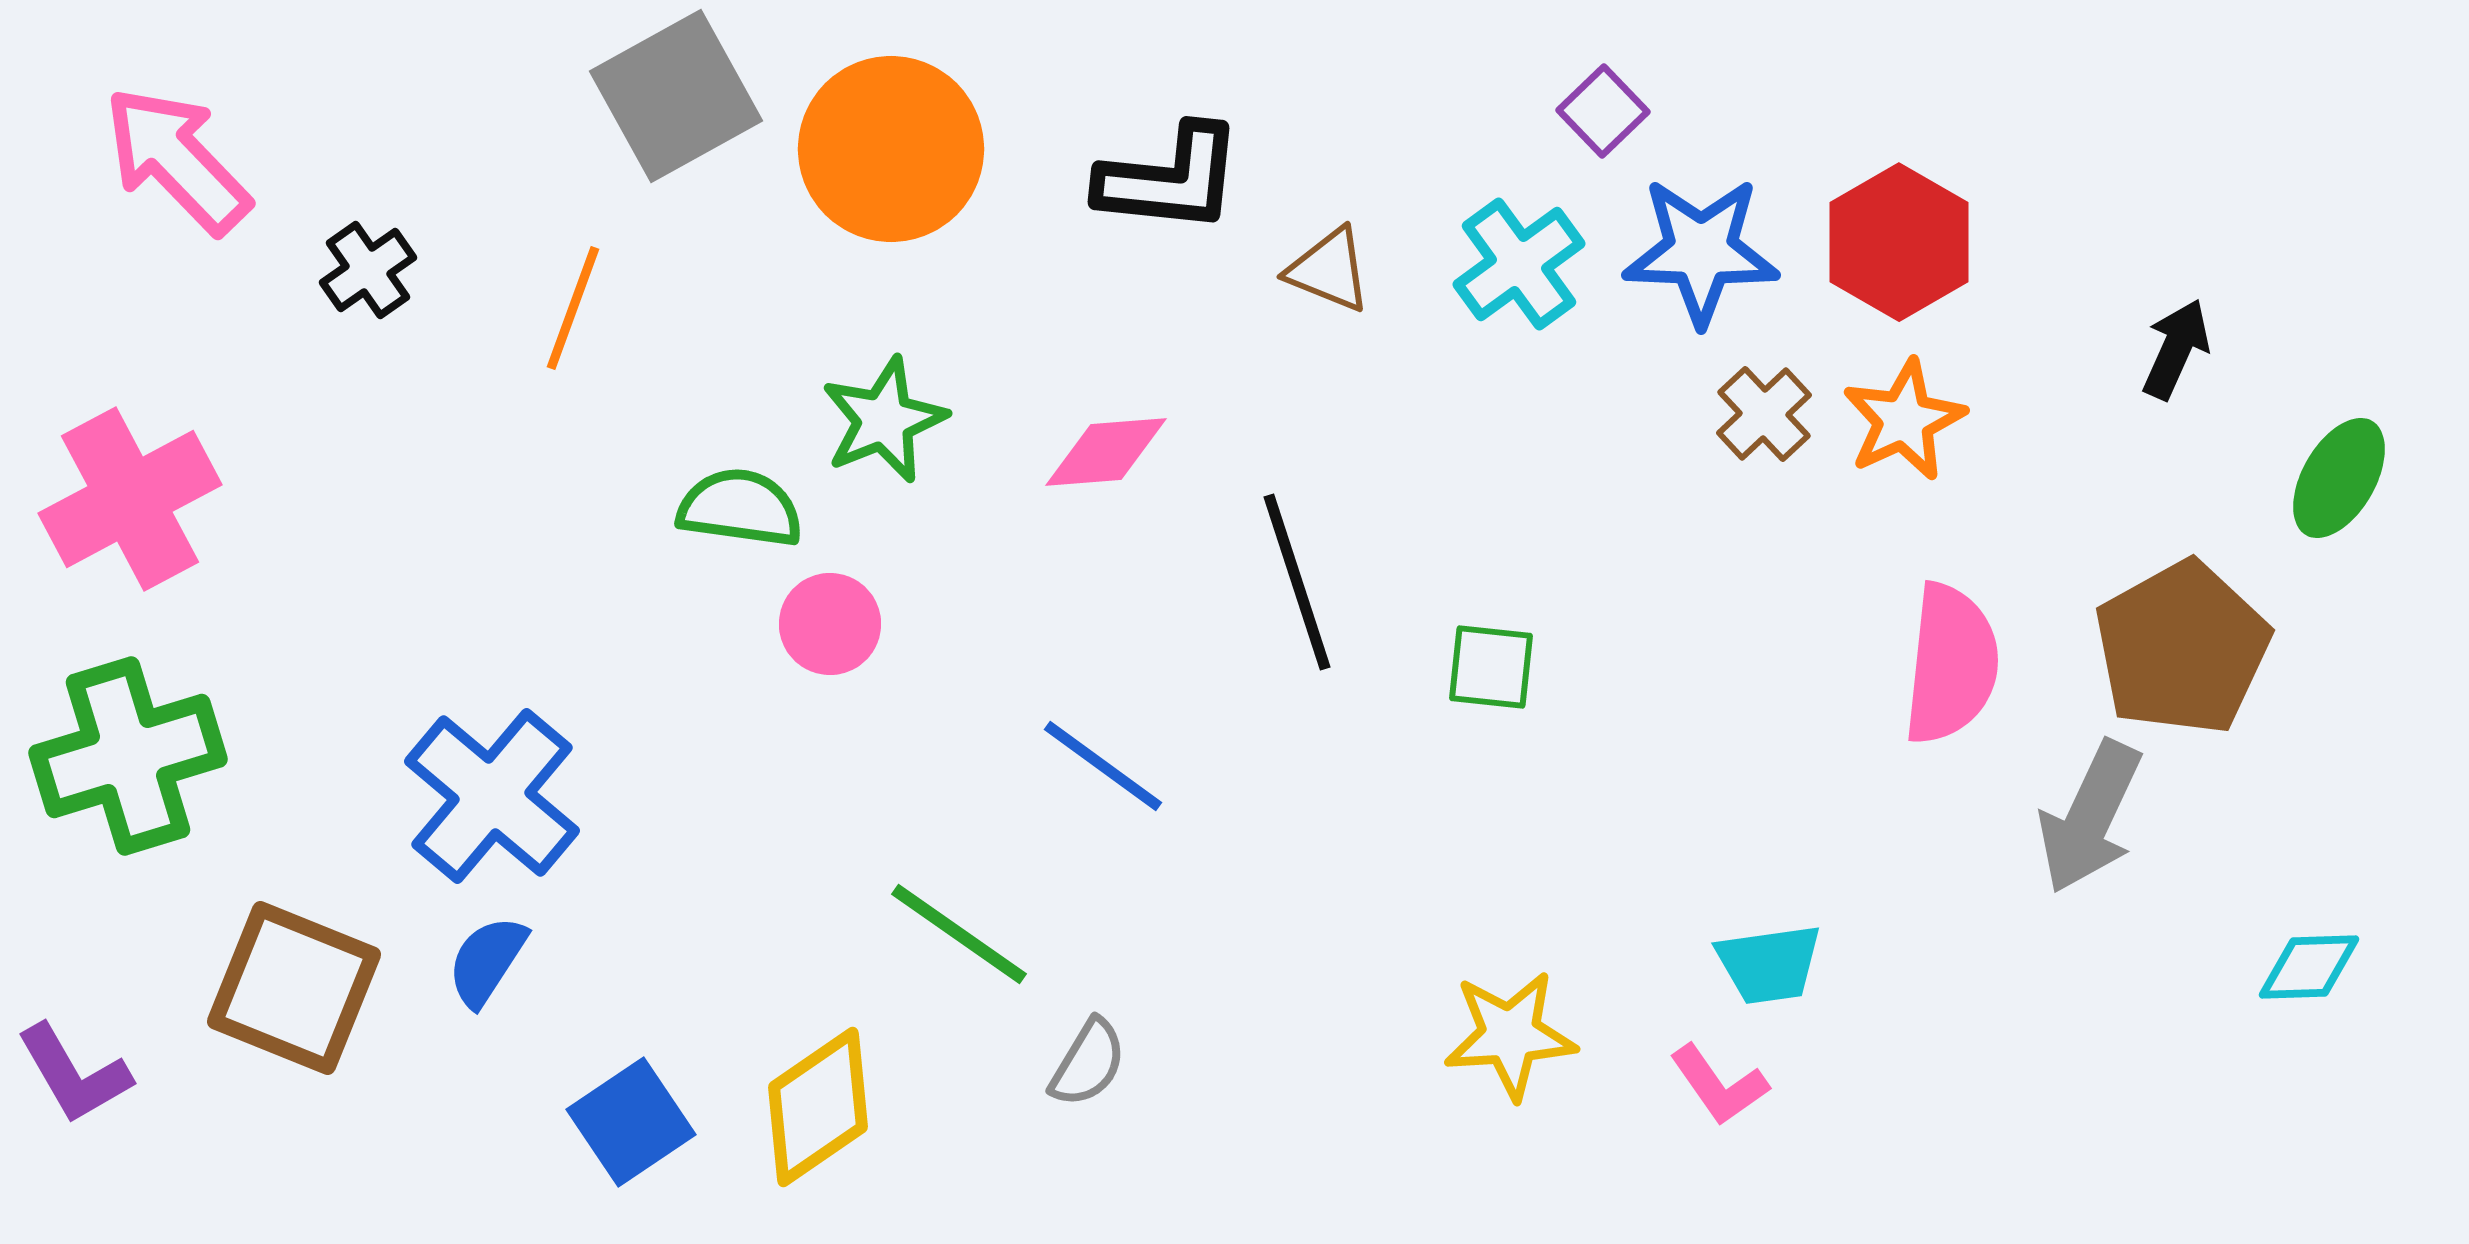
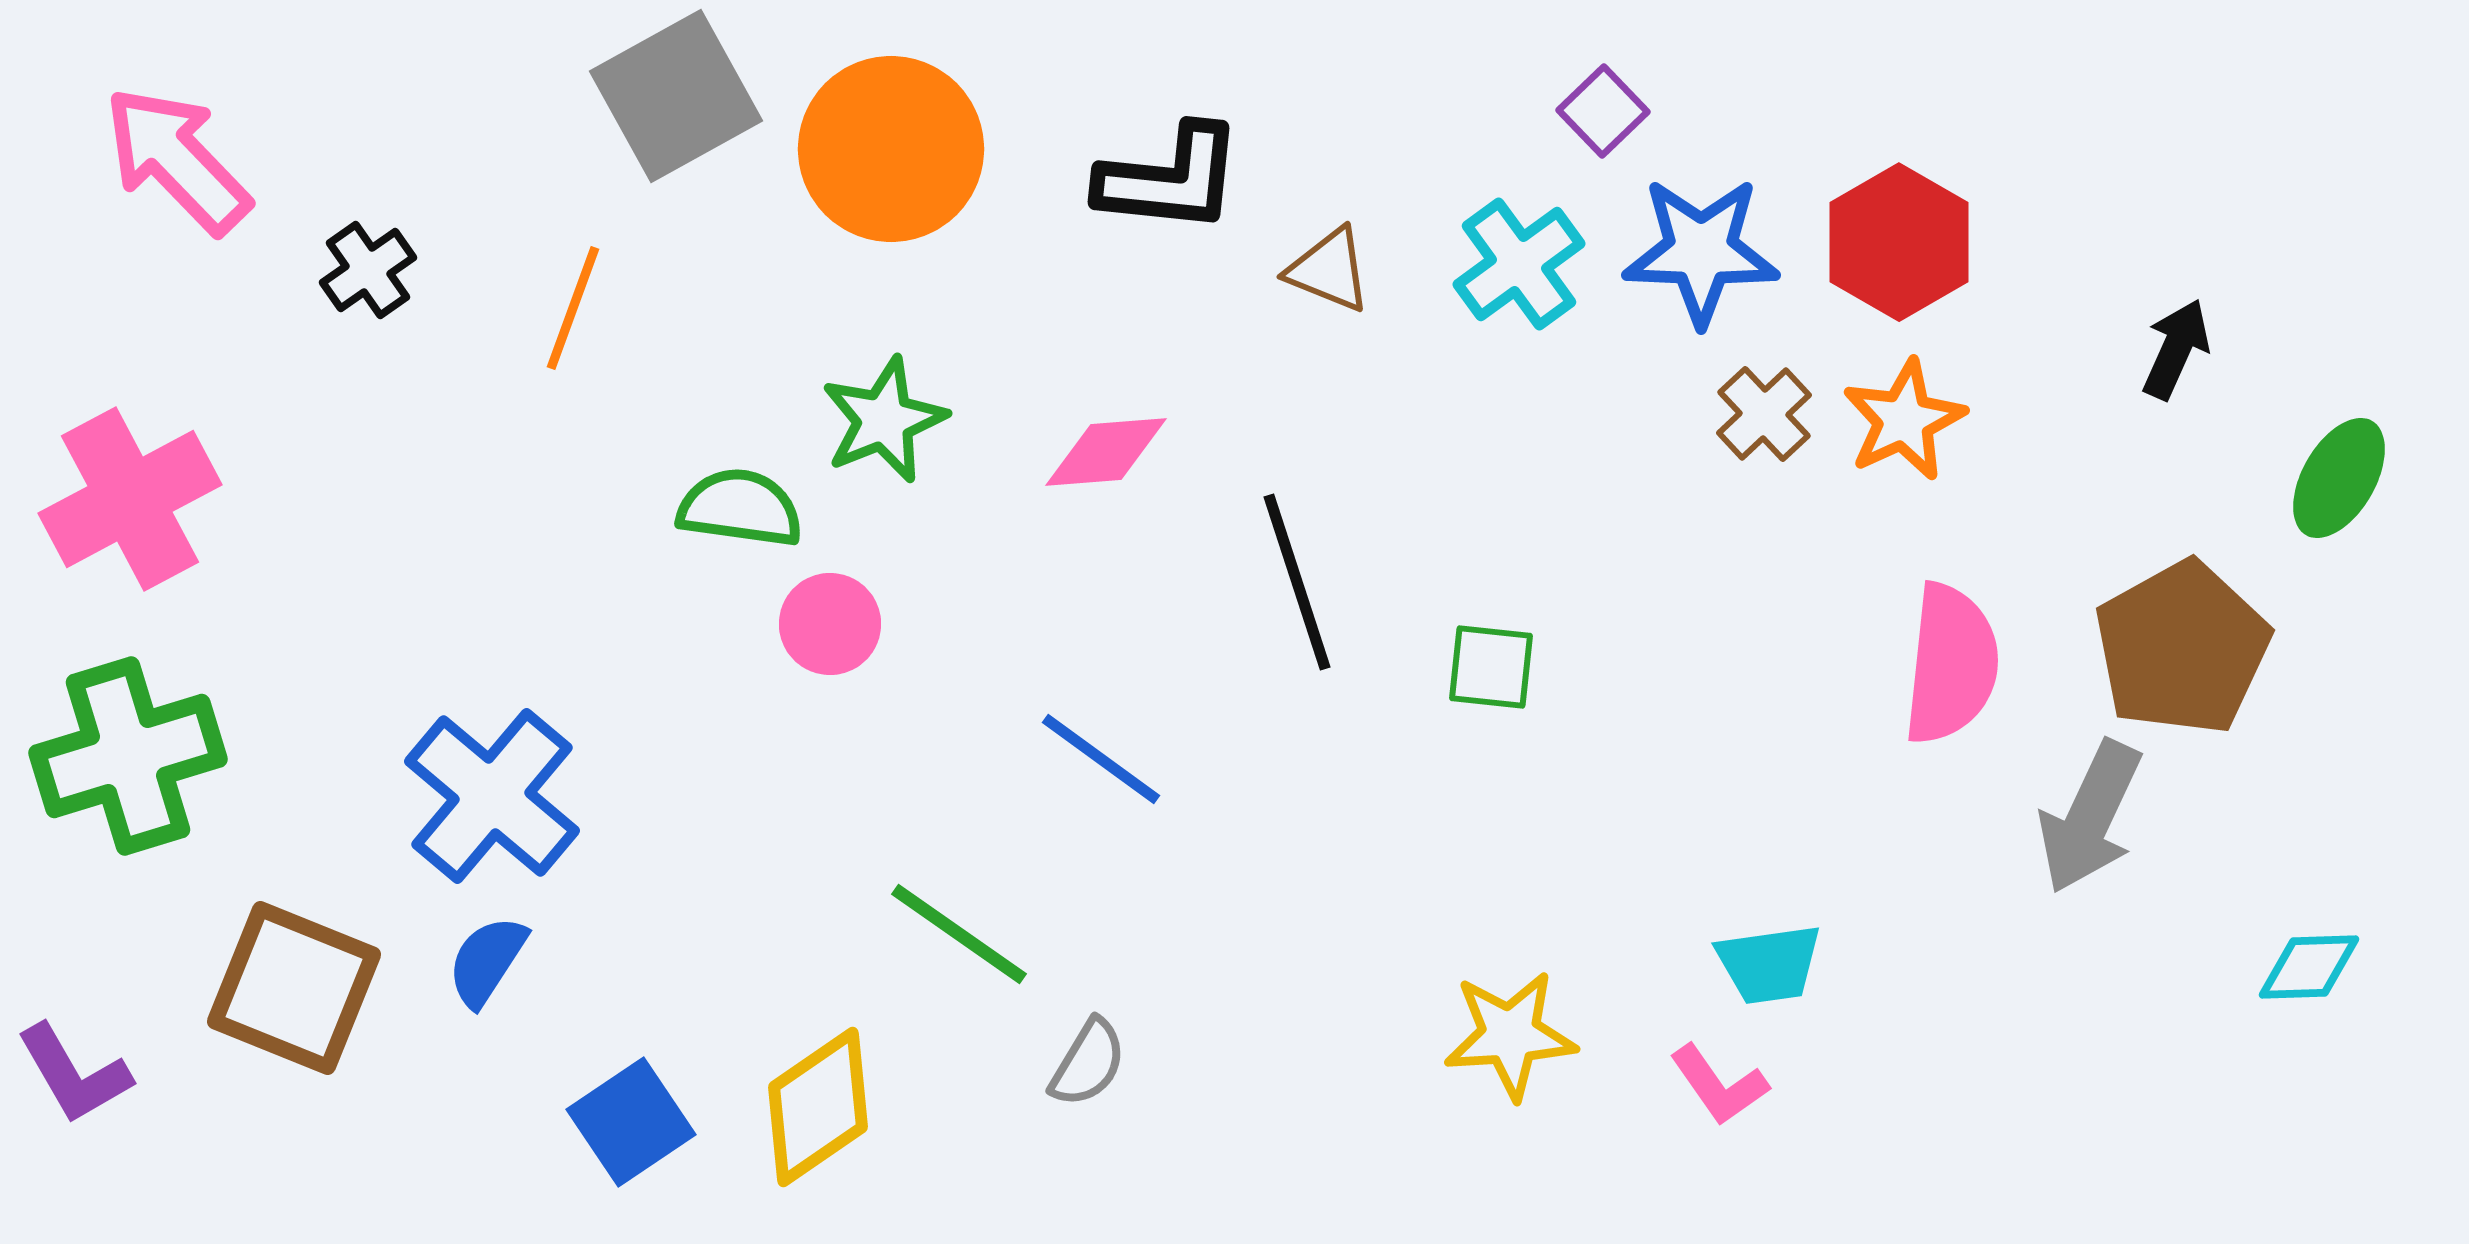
blue line: moved 2 px left, 7 px up
